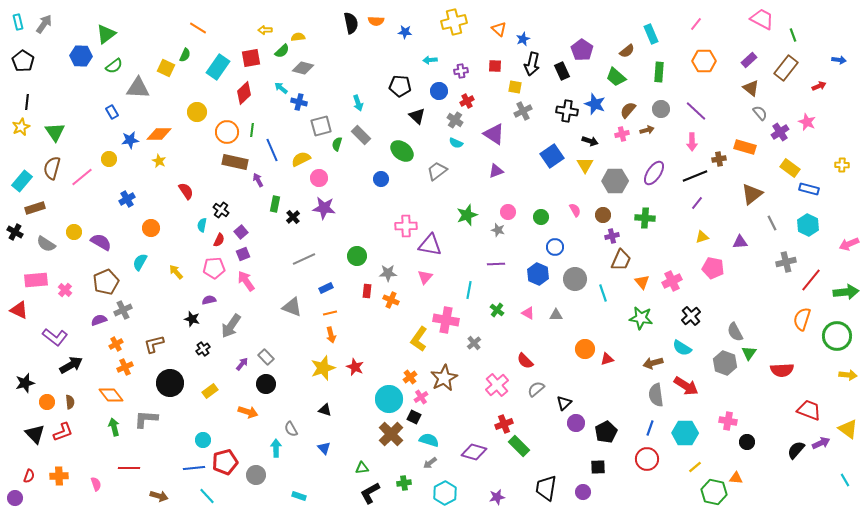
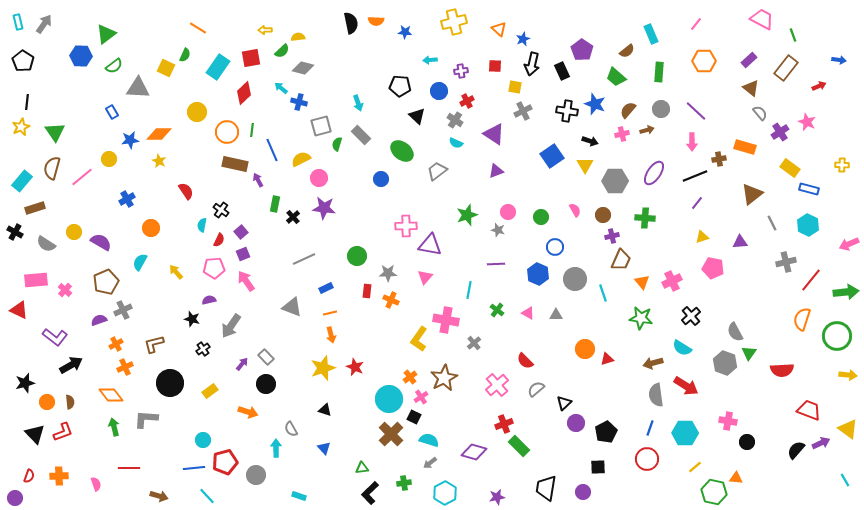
brown rectangle at (235, 162): moved 2 px down
black L-shape at (370, 493): rotated 15 degrees counterclockwise
